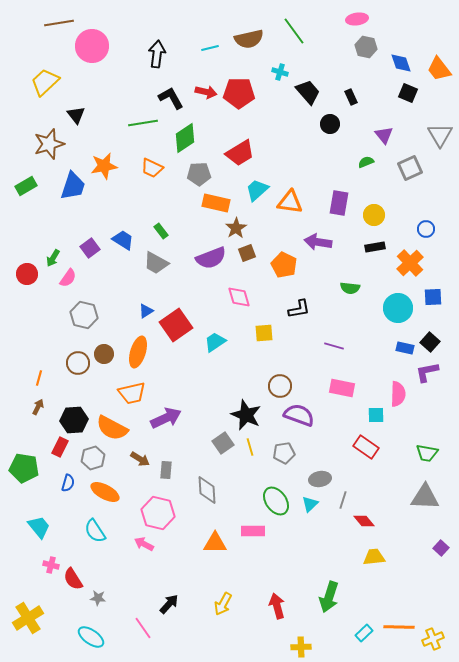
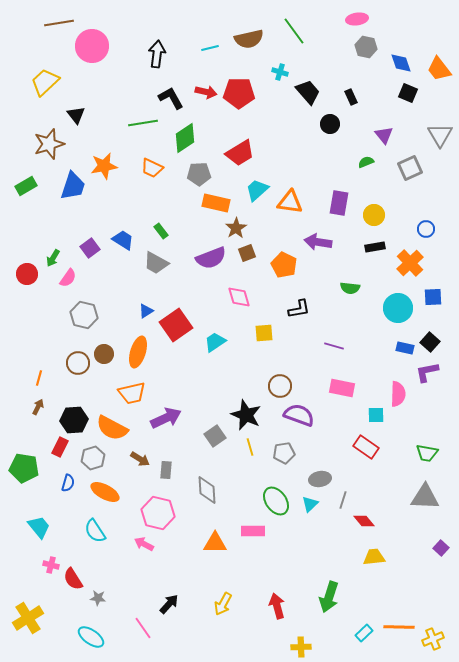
gray square at (223, 443): moved 8 px left, 7 px up
